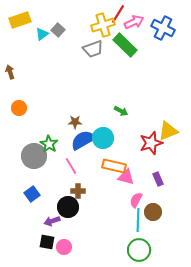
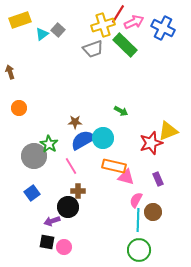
blue square: moved 1 px up
